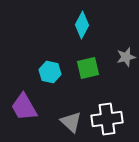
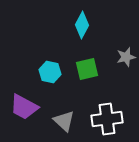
green square: moved 1 px left, 1 px down
purple trapezoid: rotated 32 degrees counterclockwise
gray triangle: moved 7 px left, 1 px up
